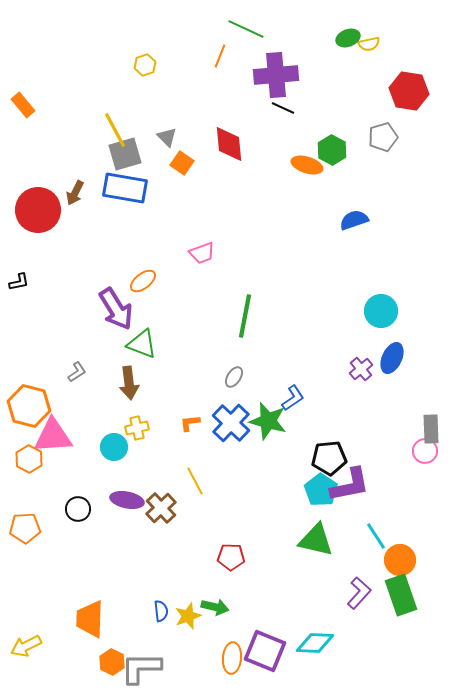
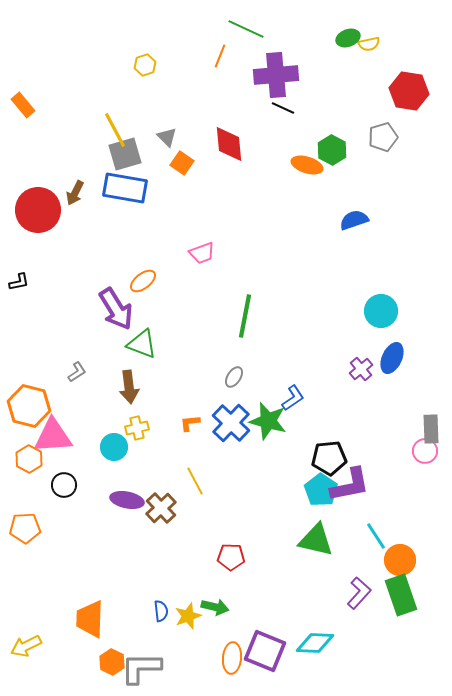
brown arrow at (129, 383): moved 4 px down
black circle at (78, 509): moved 14 px left, 24 px up
